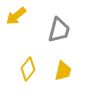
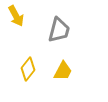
yellow arrow: rotated 80 degrees counterclockwise
yellow trapezoid: rotated 15 degrees clockwise
